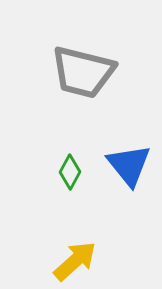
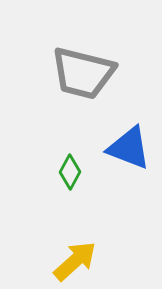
gray trapezoid: moved 1 px down
blue triangle: moved 17 px up; rotated 30 degrees counterclockwise
